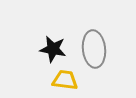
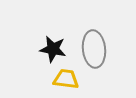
yellow trapezoid: moved 1 px right, 1 px up
